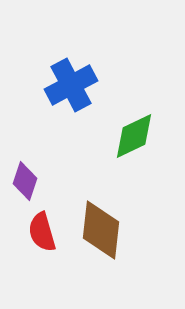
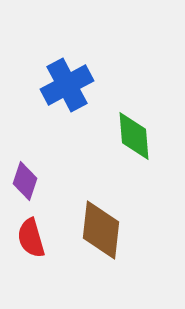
blue cross: moved 4 px left
green diamond: rotated 69 degrees counterclockwise
red semicircle: moved 11 px left, 6 px down
